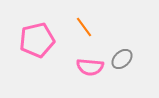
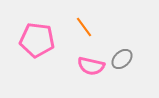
pink pentagon: rotated 20 degrees clockwise
pink semicircle: moved 1 px right, 1 px up; rotated 8 degrees clockwise
